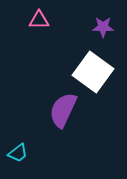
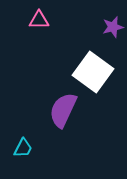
purple star: moved 10 px right; rotated 15 degrees counterclockwise
cyan trapezoid: moved 5 px right, 5 px up; rotated 25 degrees counterclockwise
